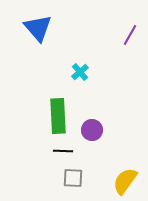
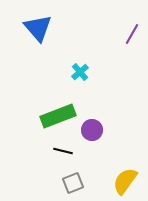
purple line: moved 2 px right, 1 px up
green rectangle: rotated 72 degrees clockwise
black line: rotated 12 degrees clockwise
gray square: moved 5 px down; rotated 25 degrees counterclockwise
